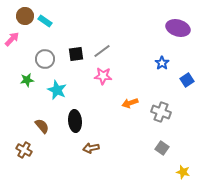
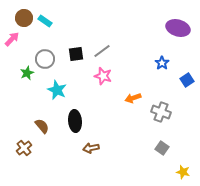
brown circle: moved 1 px left, 2 px down
pink star: rotated 12 degrees clockwise
green star: moved 7 px up; rotated 16 degrees counterclockwise
orange arrow: moved 3 px right, 5 px up
brown cross: moved 2 px up; rotated 21 degrees clockwise
